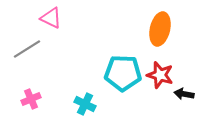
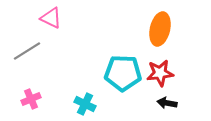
gray line: moved 2 px down
red star: moved 2 px up; rotated 24 degrees counterclockwise
black arrow: moved 17 px left, 9 px down
